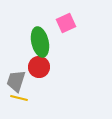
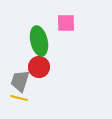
pink square: rotated 24 degrees clockwise
green ellipse: moved 1 px left, 1 px up
gray trapezoid: moved 4 px right
